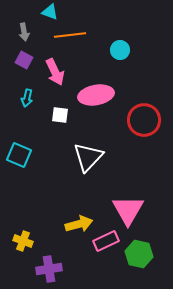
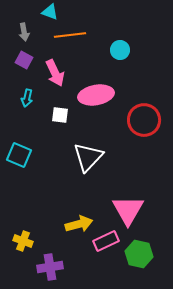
pink arrow: moved 1 px down
purple cross: moved 1 px right, 2 px up
